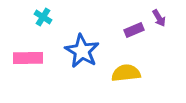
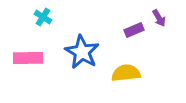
blue star: moved 1 px down
